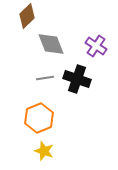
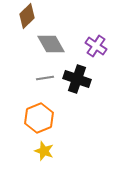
gray diamond: rotated 8 degrees counterclockwise
